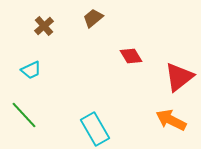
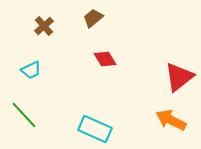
red diamond: moved 26 px left, 3 px down
cyan rectangle: rotated 36 degrees counterclockwise
